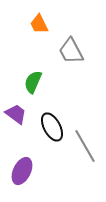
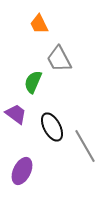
gray trapezoid: moved 12 px left, 8 px down
